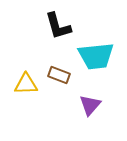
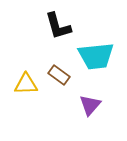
brown rectangle: rotated 15 degrees clockwise
